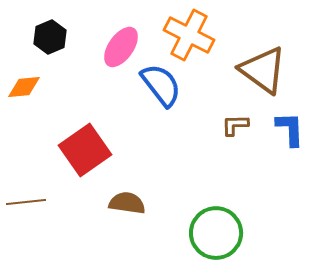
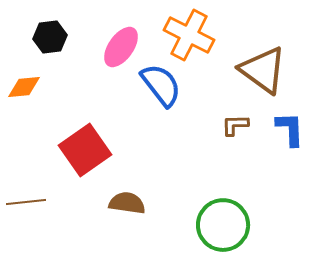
black hexagon: rotated 16 degrees clockwise
green circle: moved 7 px right, 8 px up
